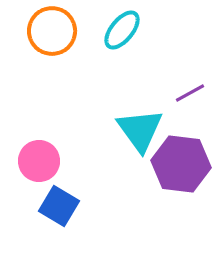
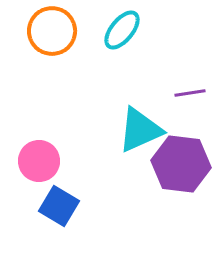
purple line: rotated 20 degrees clockwise
cyan triangle: rotated 42 degrees clockwise
